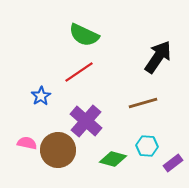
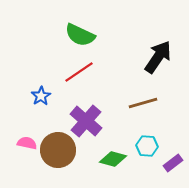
green semicircle: moved 4 px left
